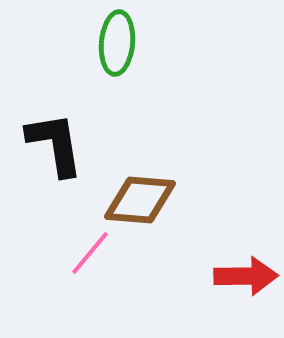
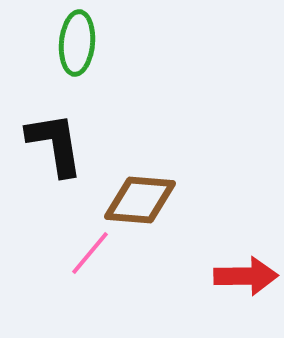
green ellipse: moved 40 px left
